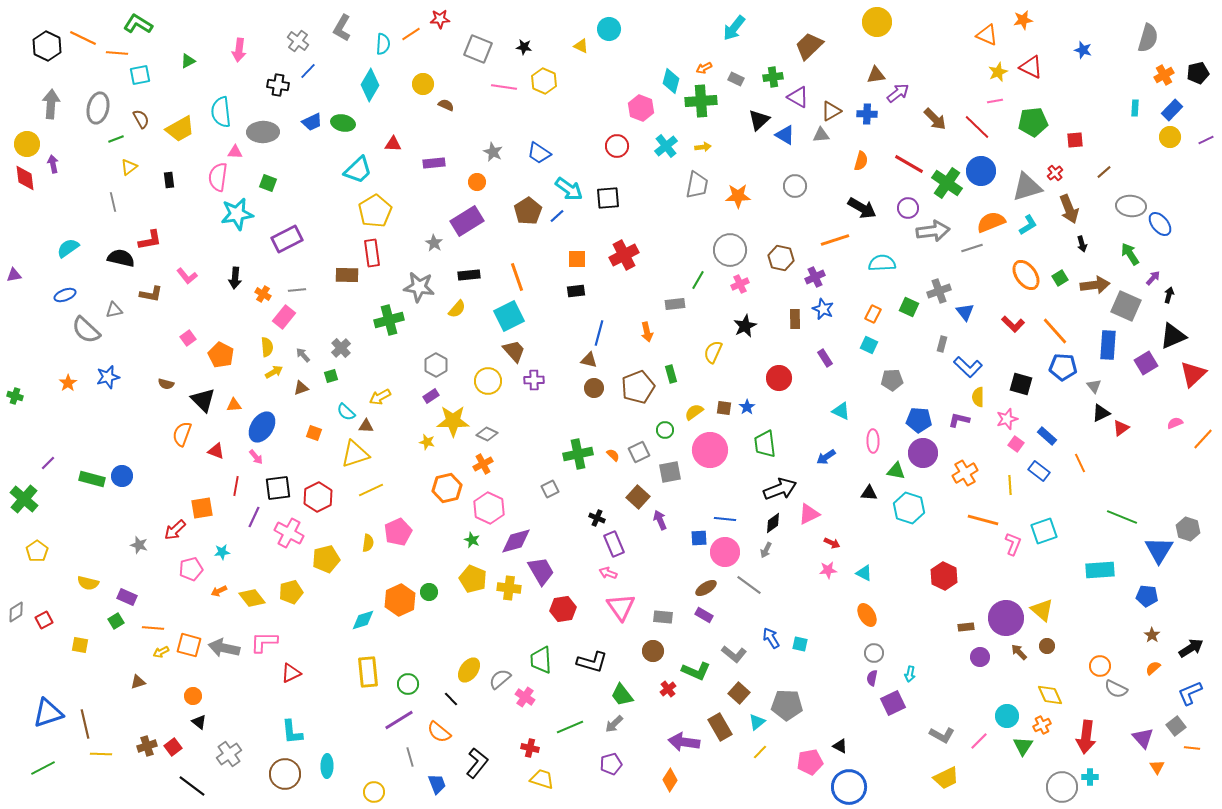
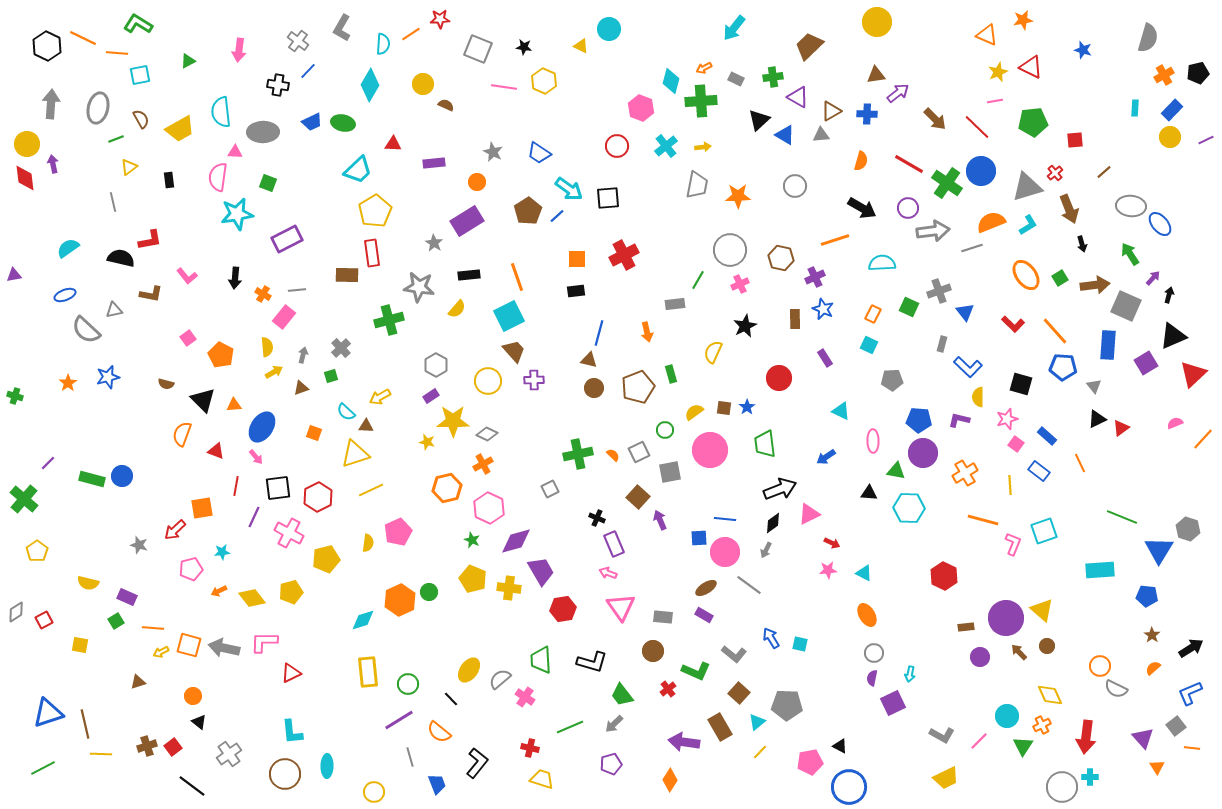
gray arrow at (303, 355): rotated 56 degrees clockwise
black triangle at (1101, 413): moved 4 px left, 6 px down
cyan hexagon at (909, 508): rotated 16 degrees counterclockwise
